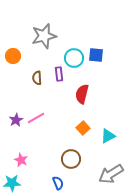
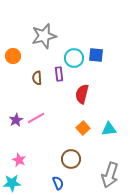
cyan triangle: moved 1 px right, 7 px up; rotated 21 degrees clockwise
pink star: moved 2 px left
gray arrow: moved 1 px left, 1 px down; rotated 40 degrees counterclockwise
